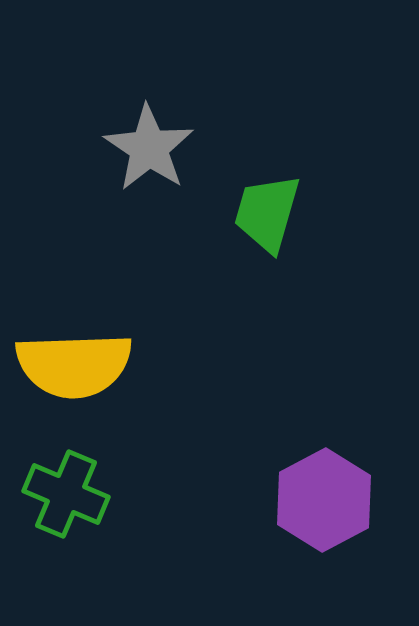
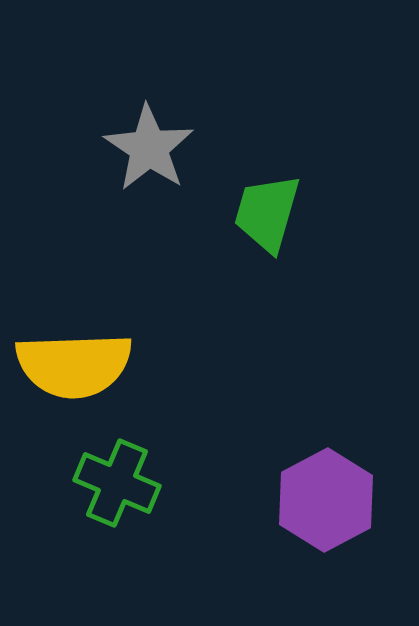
green cross: moved 51 px right, 11 px up
purple hexagon: moved 2 px right
